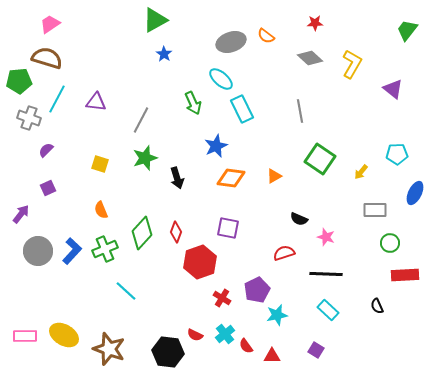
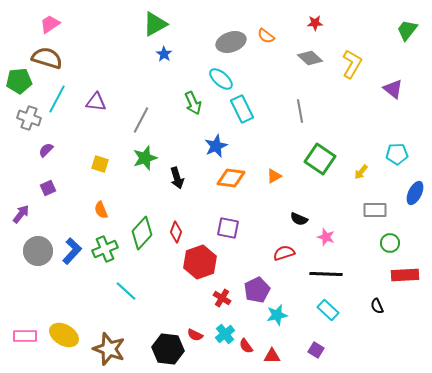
green triangle at (155, 20): moved 4 px down
black hexagon at (168, 352): moved 3 px up
